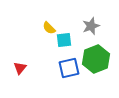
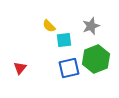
yellow semicircle: moved 2 px up
